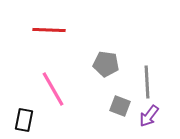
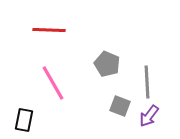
gray pentagon: moved 1 px right; rotated 15 degrees clockwise
pink line: moved 6 px up
